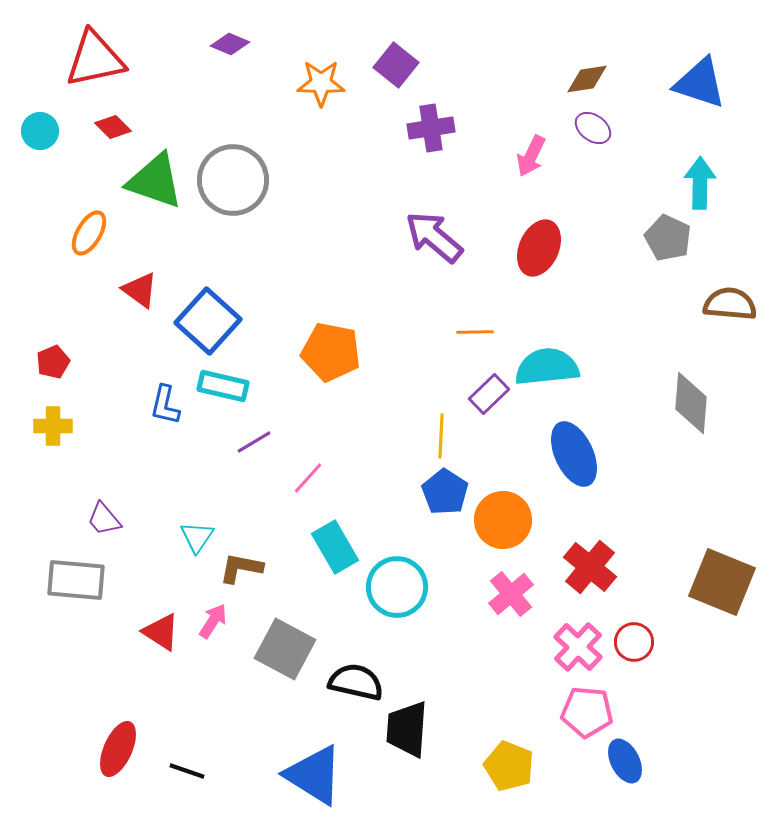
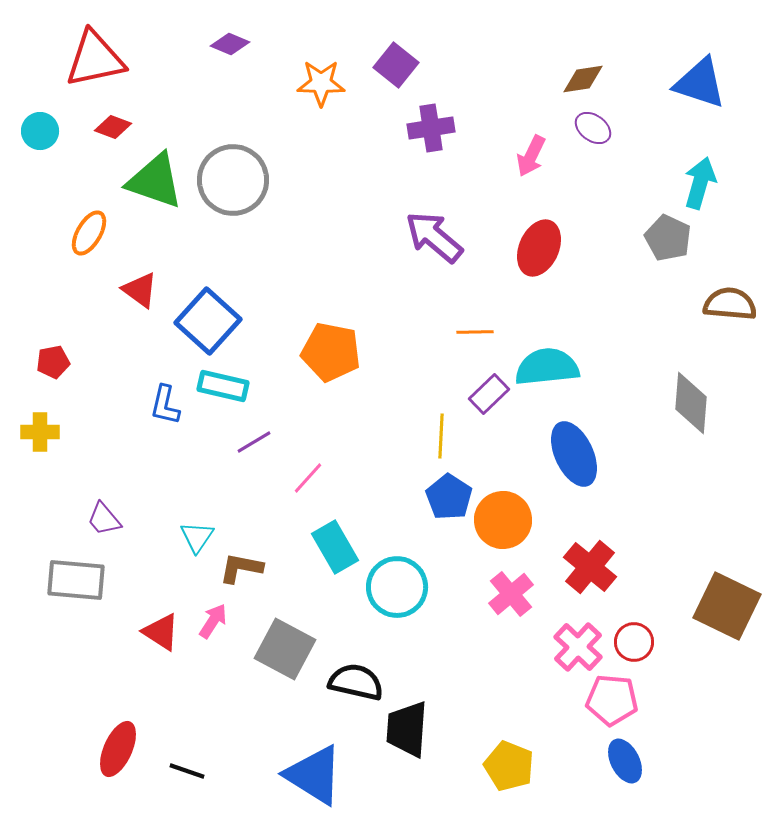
brown diamond at (587, 79): moved 4 px left
red diamond at (113, 127): rotated 24 degrees counterclockwise
cyan arrow at (700, 183): rotated 15 degrees clockwise
red pentagon at (53, 362): rotated 12 degrees clockwise
yellow cross at (53, 426): moved 13 px left, 6 px down
blue pentagon at (445, 492): moved 4 px right, 5 px down
brown square at (722, 582): moved 5 px right, 24 px down; rotated 4 degrees clockwise
pink pentagon at (587, 712): moved 25 px right, 12 px up
